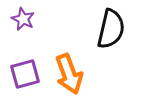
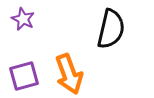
purple square: moved 1 px left, 2 px down
